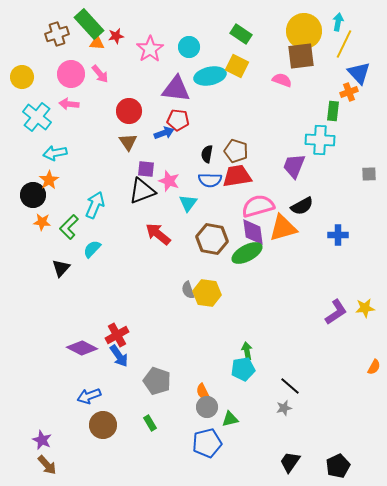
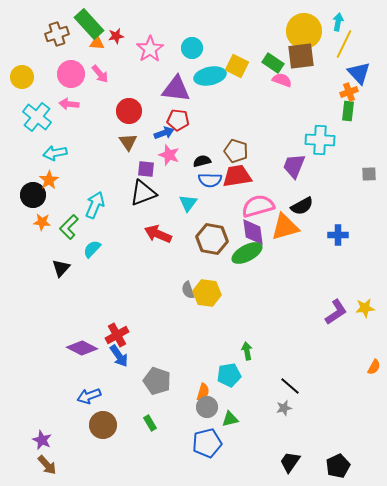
green rectangle at (241, 34): moved 32 px right, 29 px down
cyan circle at (189, 47): moved 3 px right, 1 px down
green rectangle at (333, 111): moved 15 px right
black semicircle at (207, 154): moved 5 px left, 7 px down; rotated 66 degrees clockwise
pink star at (169, 181): moved 26 px up
black triangle at (142, 191): moved 1 px right, 2 px down
orange triangle at (283, 228): moved 2 px right, 1 px up
red arrow at (158, 234): rotated 16 degrees counterclockwise
cyan pentagon at (243, 369): moved 14 px left, 6 px down
orange semicircle at (203, 392): rotated 138 degrees counterclockwise
